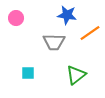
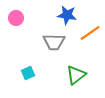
cyan square: rotated 24 degrees counterclockwise
